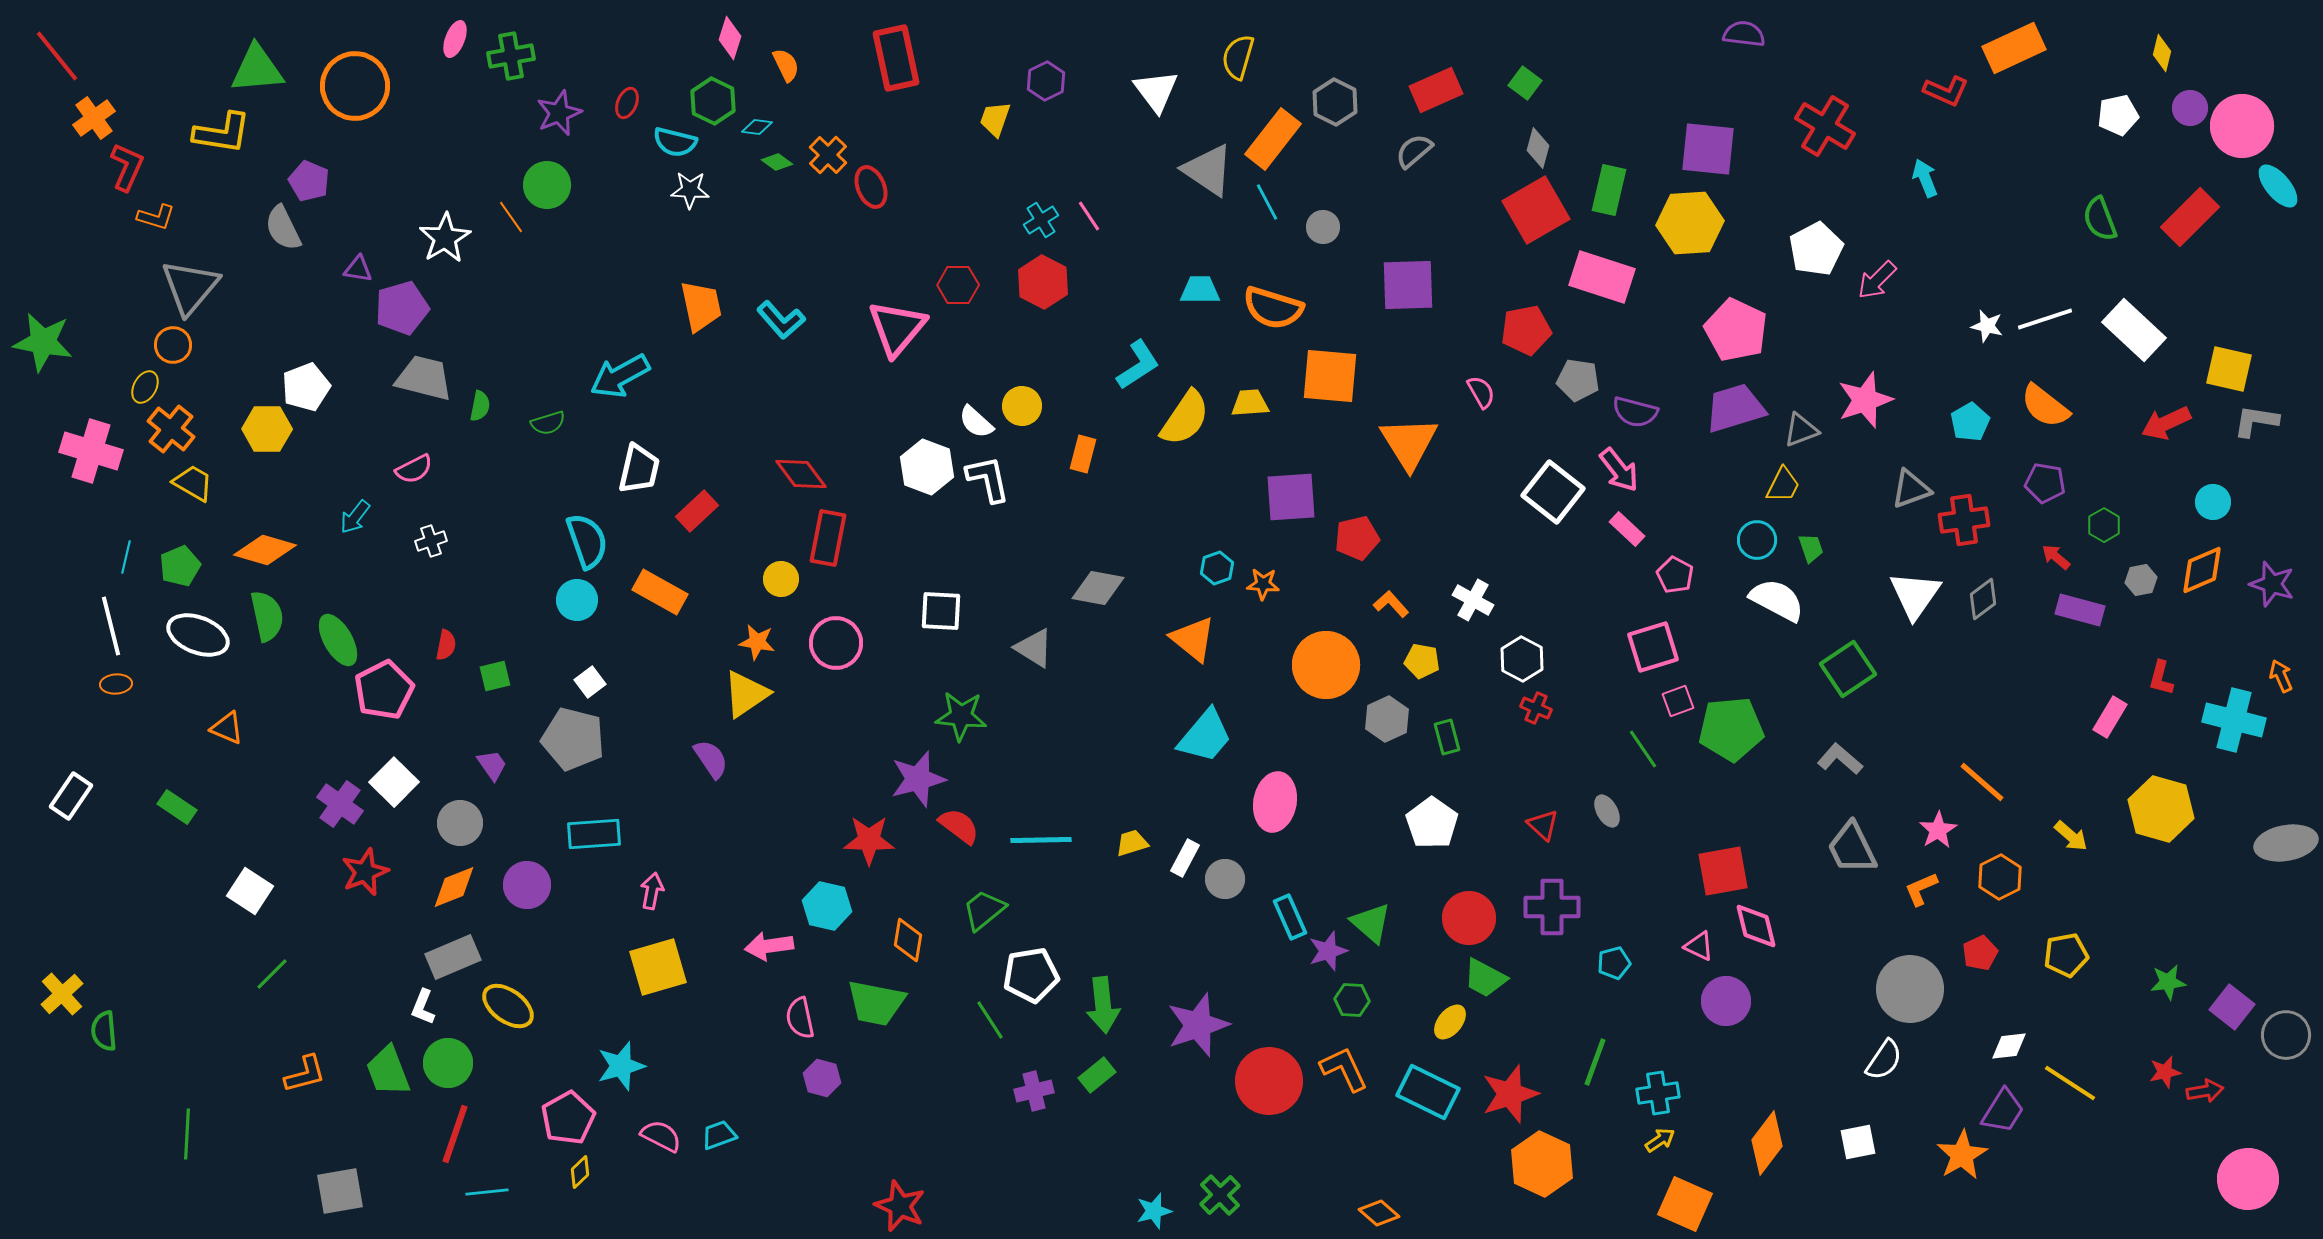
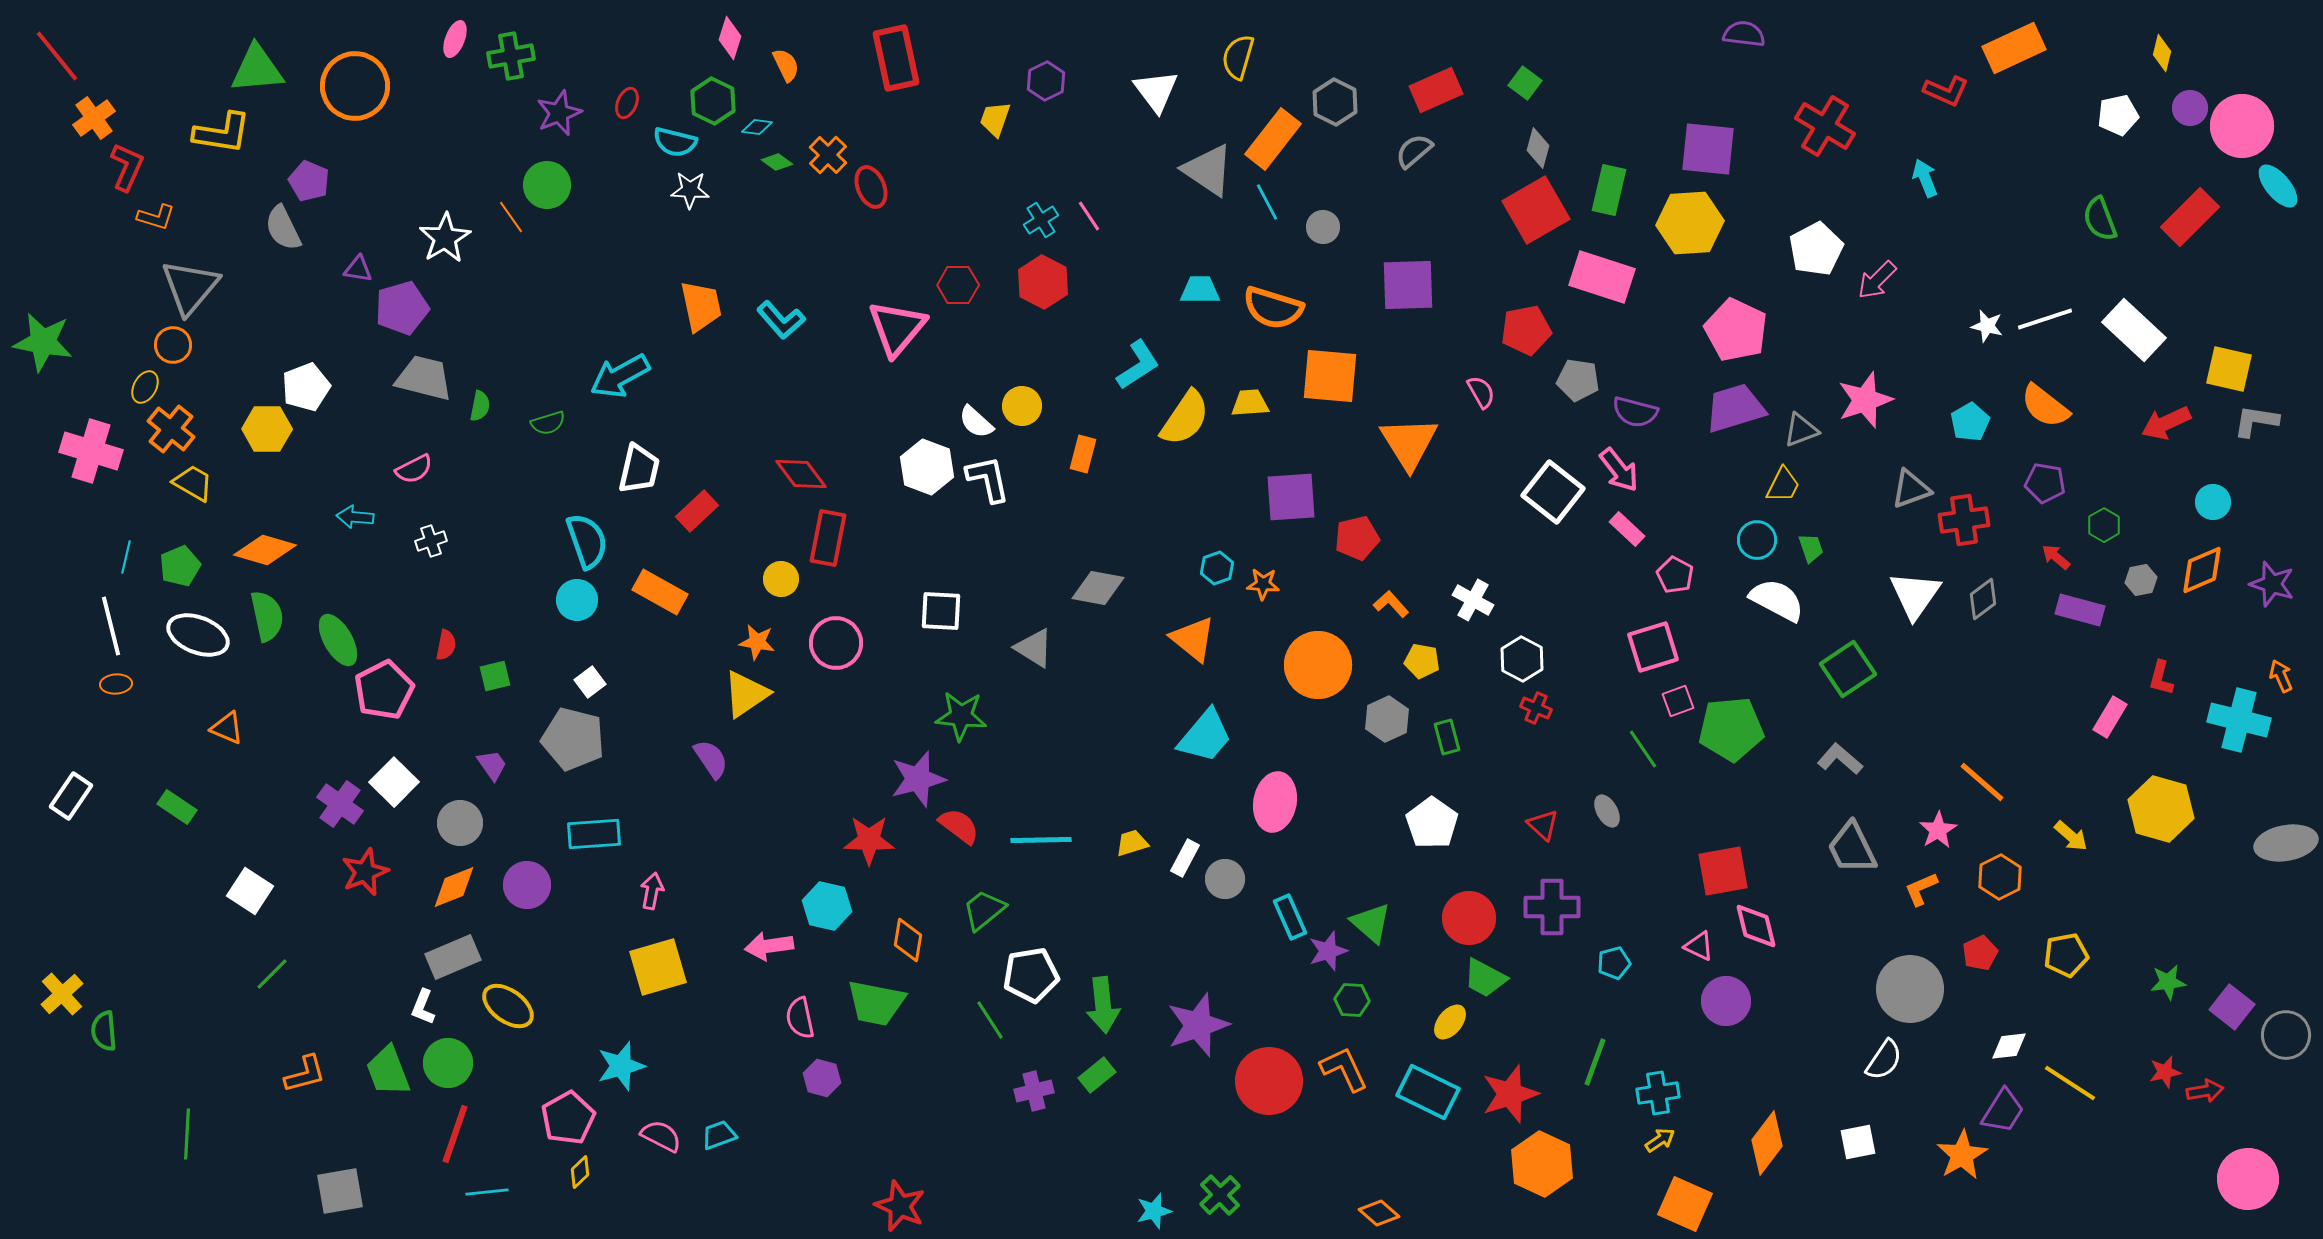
cyan arrow at (355, 517): rotated 57 degrees clockwise
orange circle at (1326, 665): moved 8 px left
cyan cross at (2234, 720): moved 5 px right
